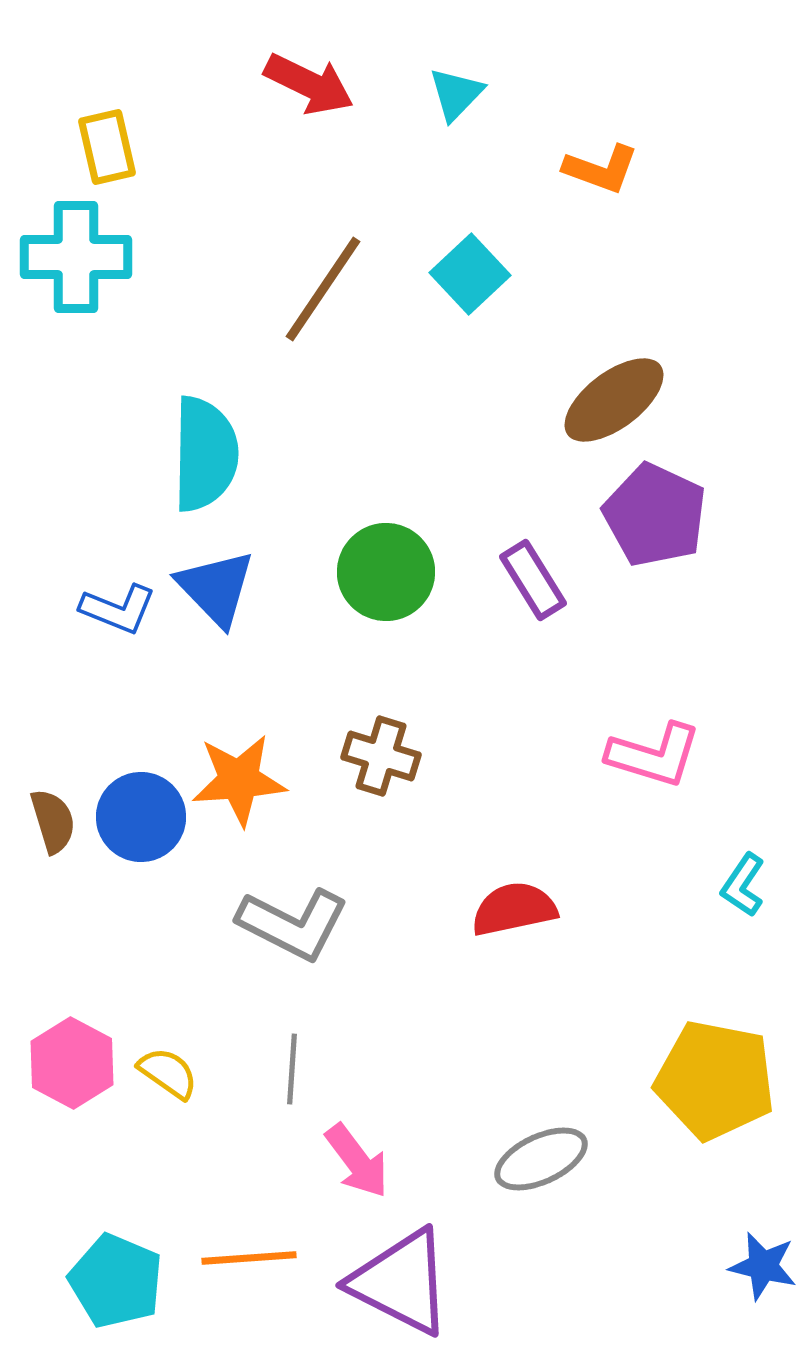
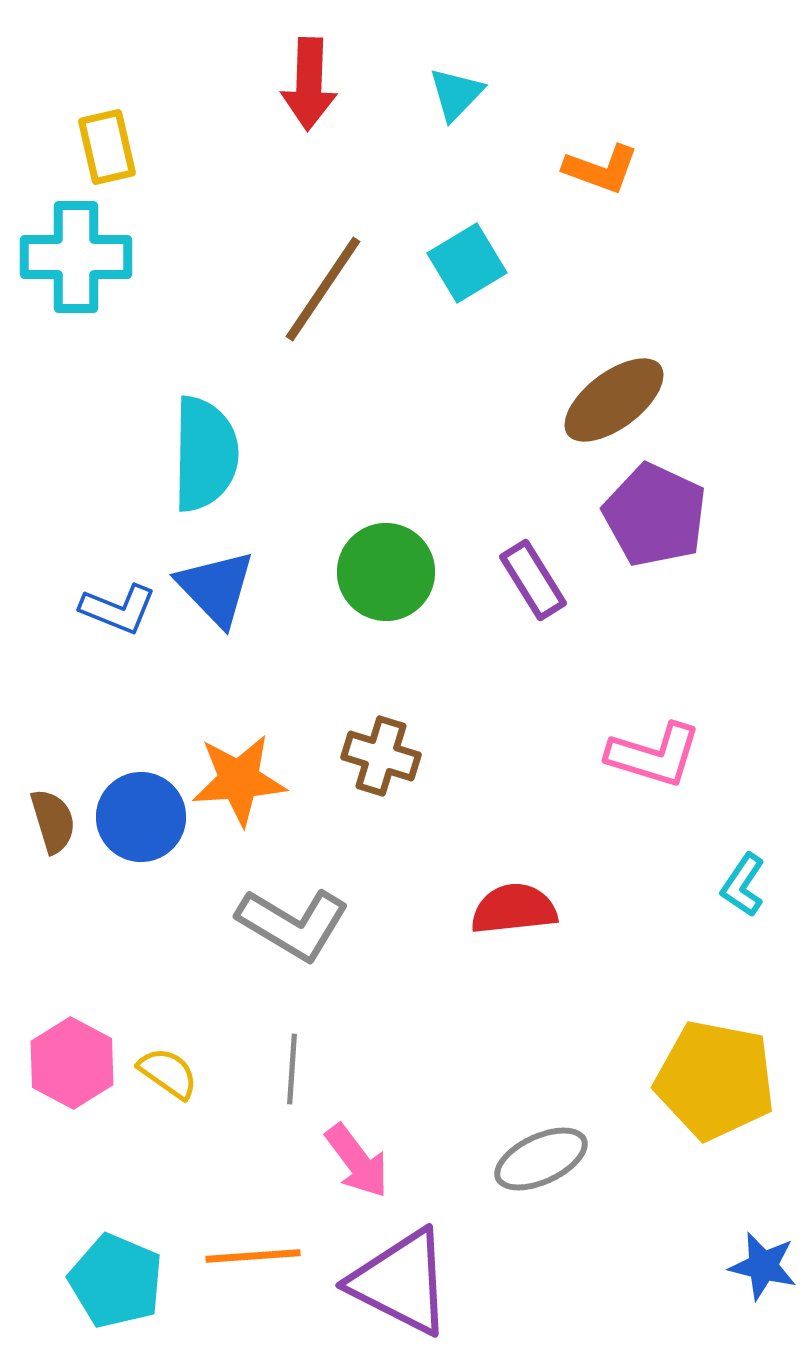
red arrow: rotated 66 degrees clockwise
cyan square: moved 3 px left, 11 px up; rotated 12 degrees clockwise
red semicircle: rotated 6 degrees clockwise
gray L-shape: rotated 4 degrees clockwise
orange line: moved 4 px right, 2 px up
